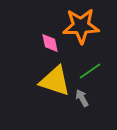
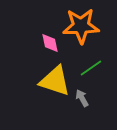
green line: moved 1 px right, 3 px up
